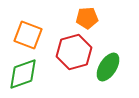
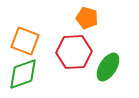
orange pentagon: rotated 20 degrees clockwise
orange square: moved 3 px left, 6 px down
red hexagon: rotated 12 degrees clockwise
